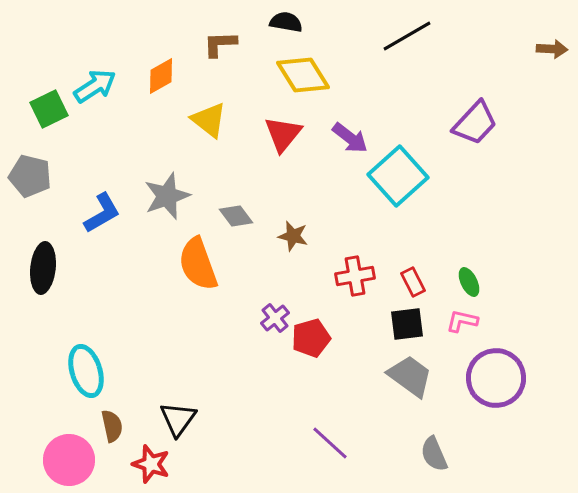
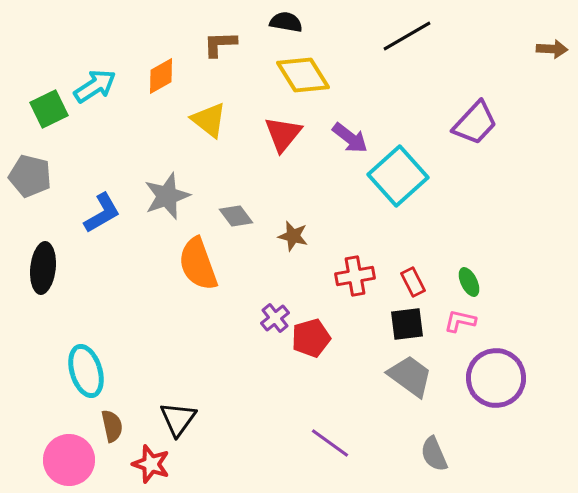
pink L-shape: moved 2 px left
purple line: rotated 6 degrees counterclockwise
